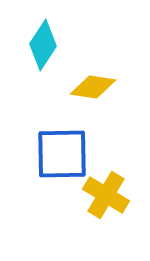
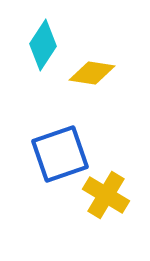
yellow diamond: moved 1 px left, 14 px up
blue square: moved 2 px left; rotated 18 degrees counterclockwise
